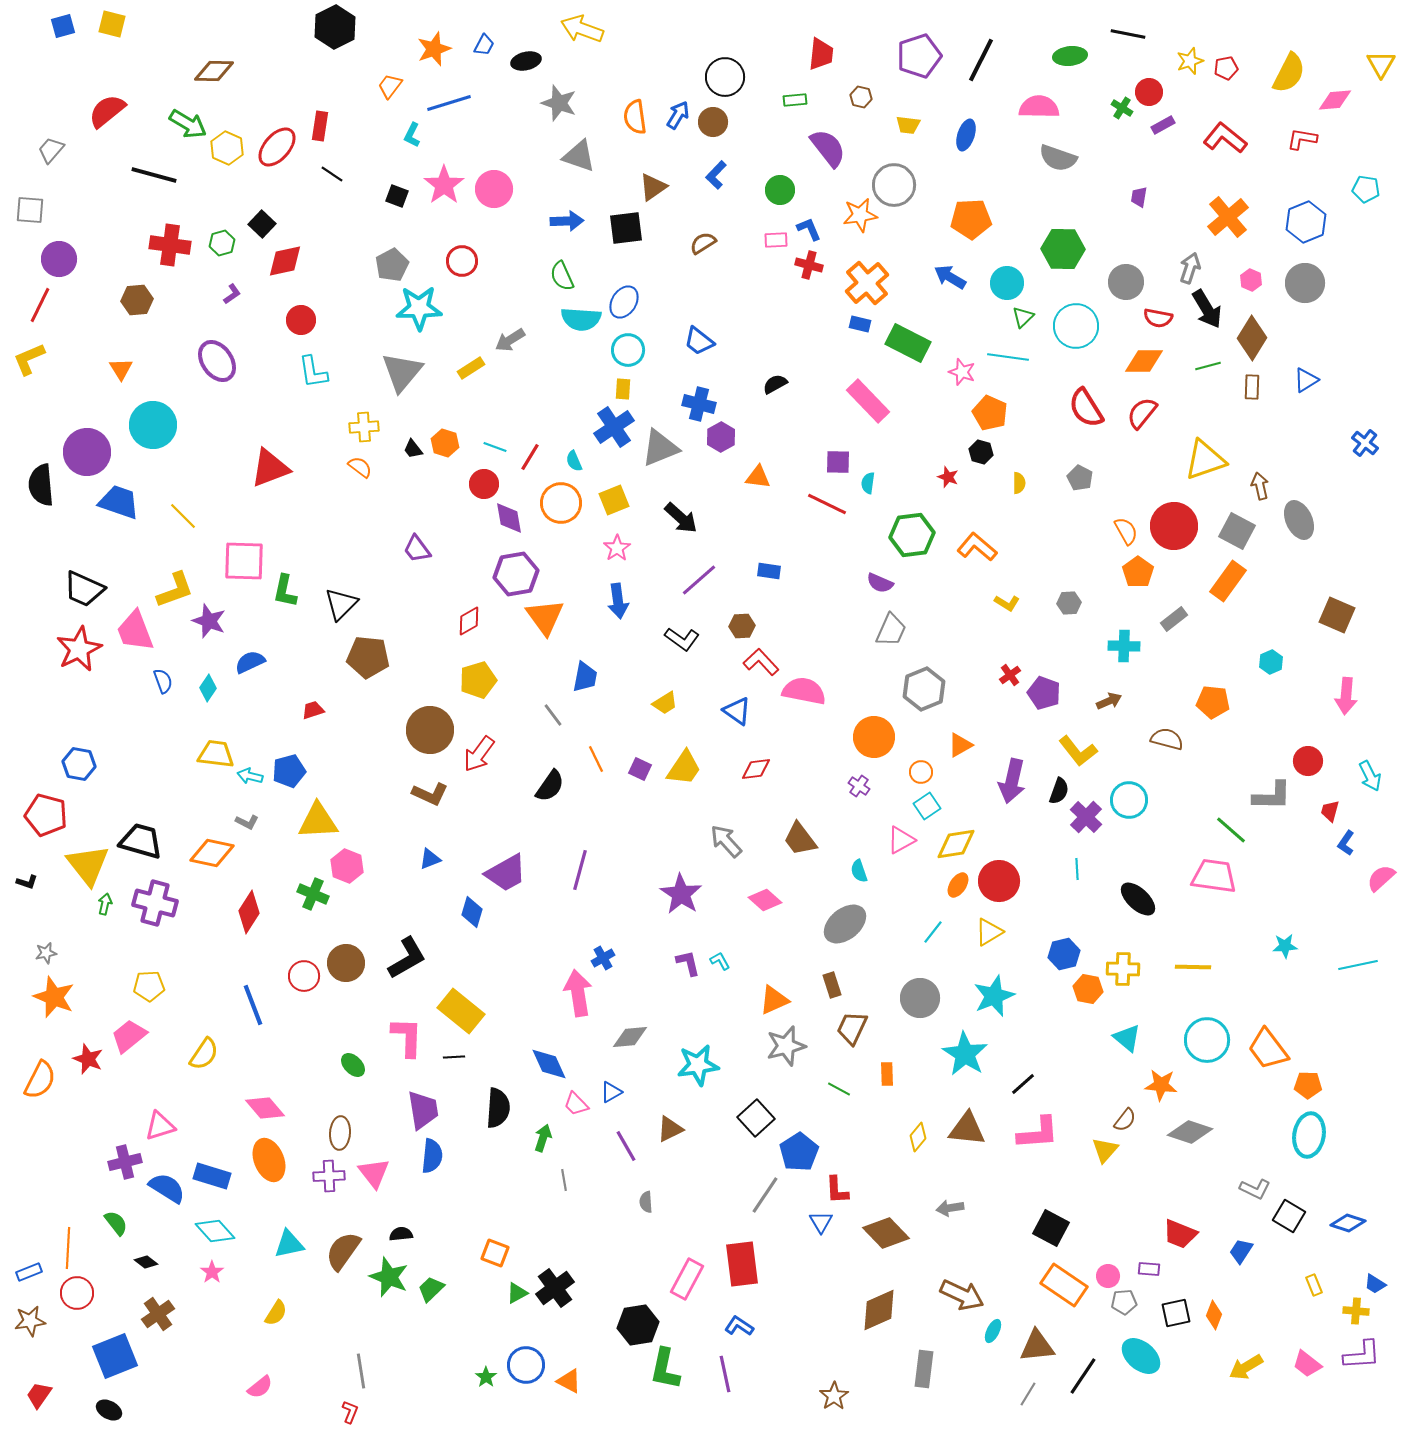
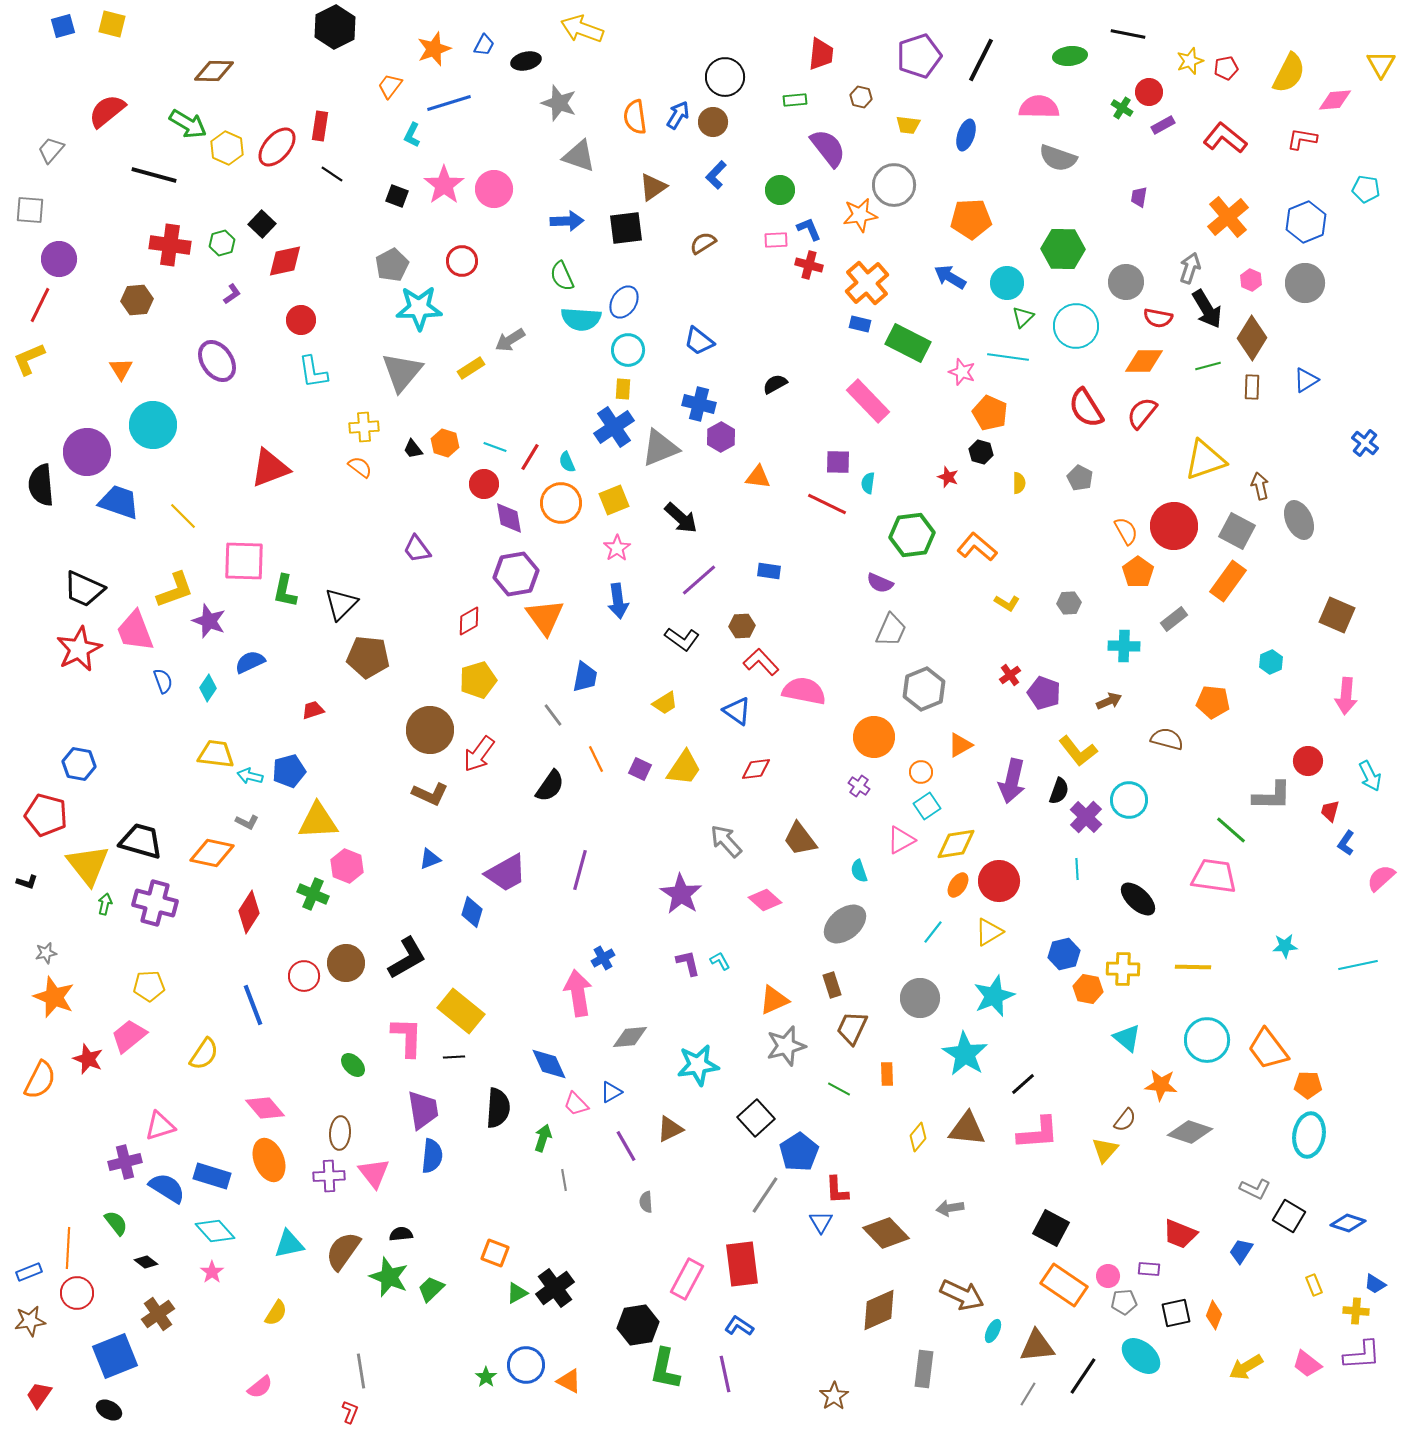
cyan semicircle at (574, 461): moved 7 px left, 1 px down
